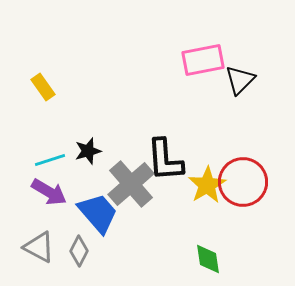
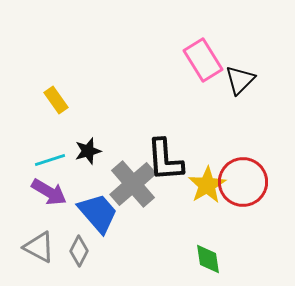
pink rectangle: rotated 69 degrees clockwise
yellow rectangle: moved 13 px right, 13 px down
gray cross: moved 2 px right
